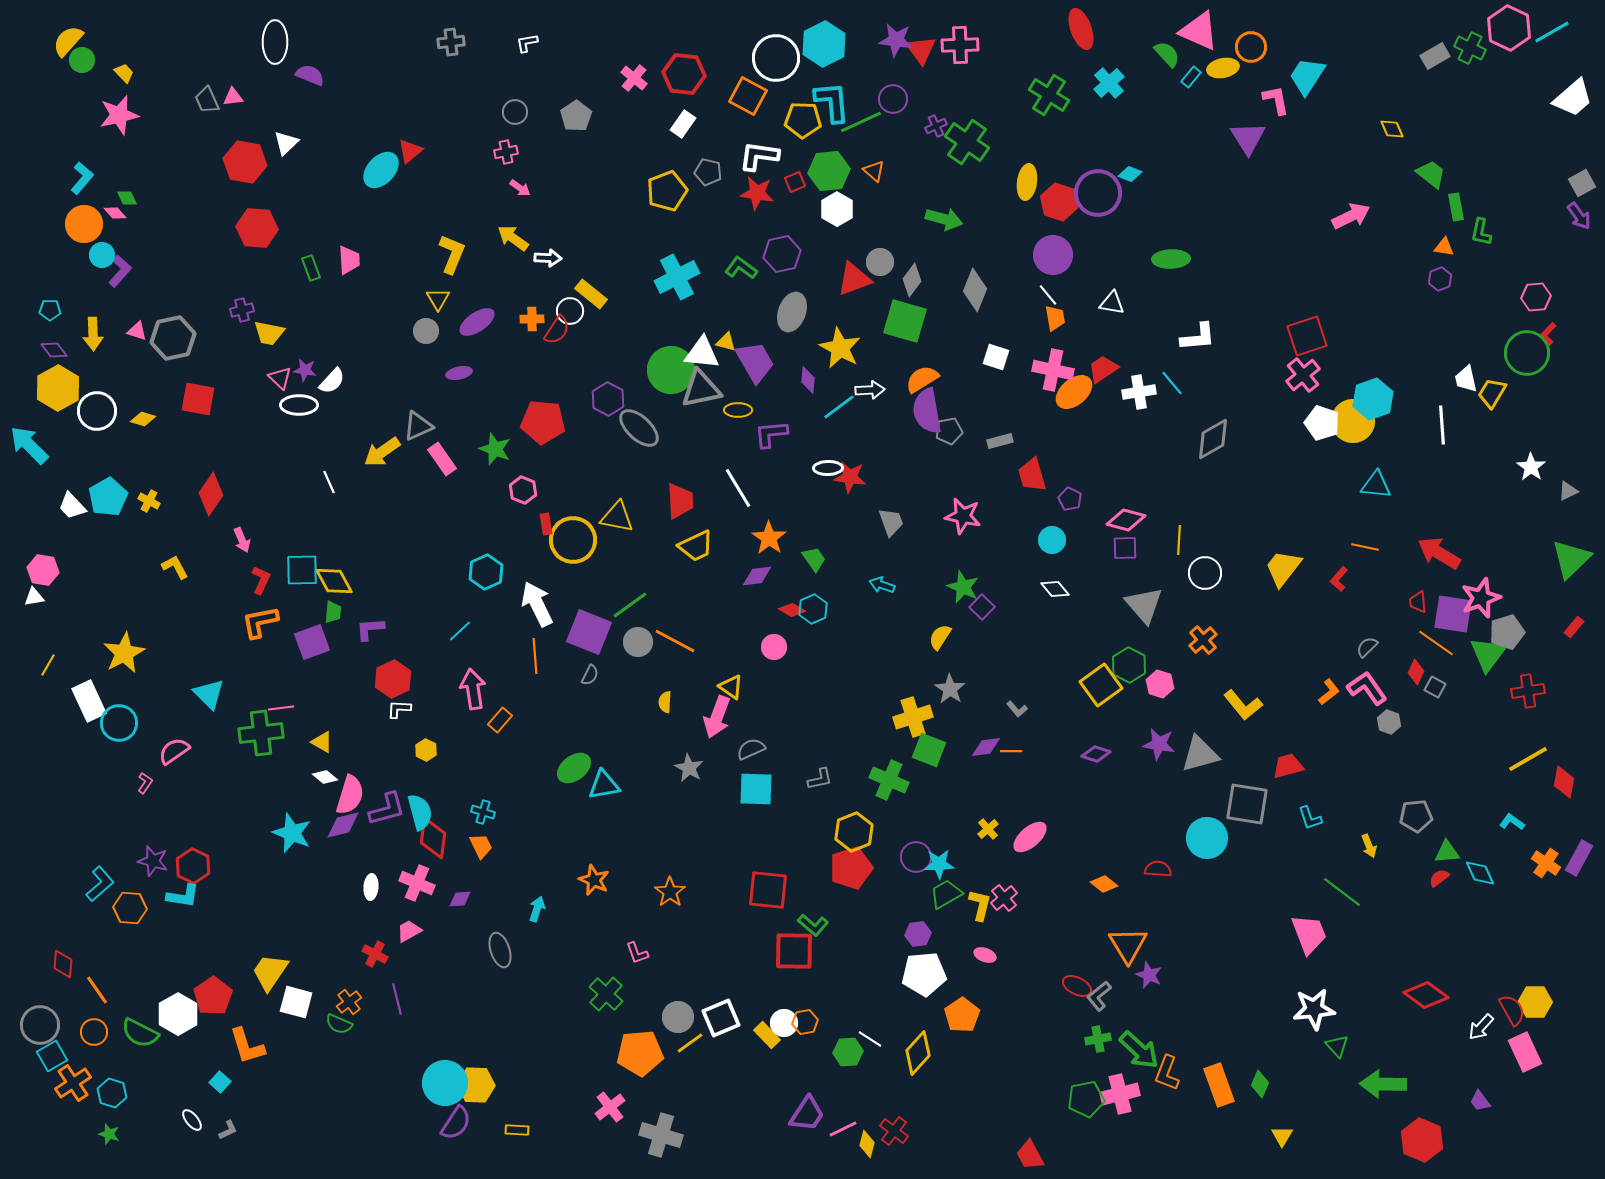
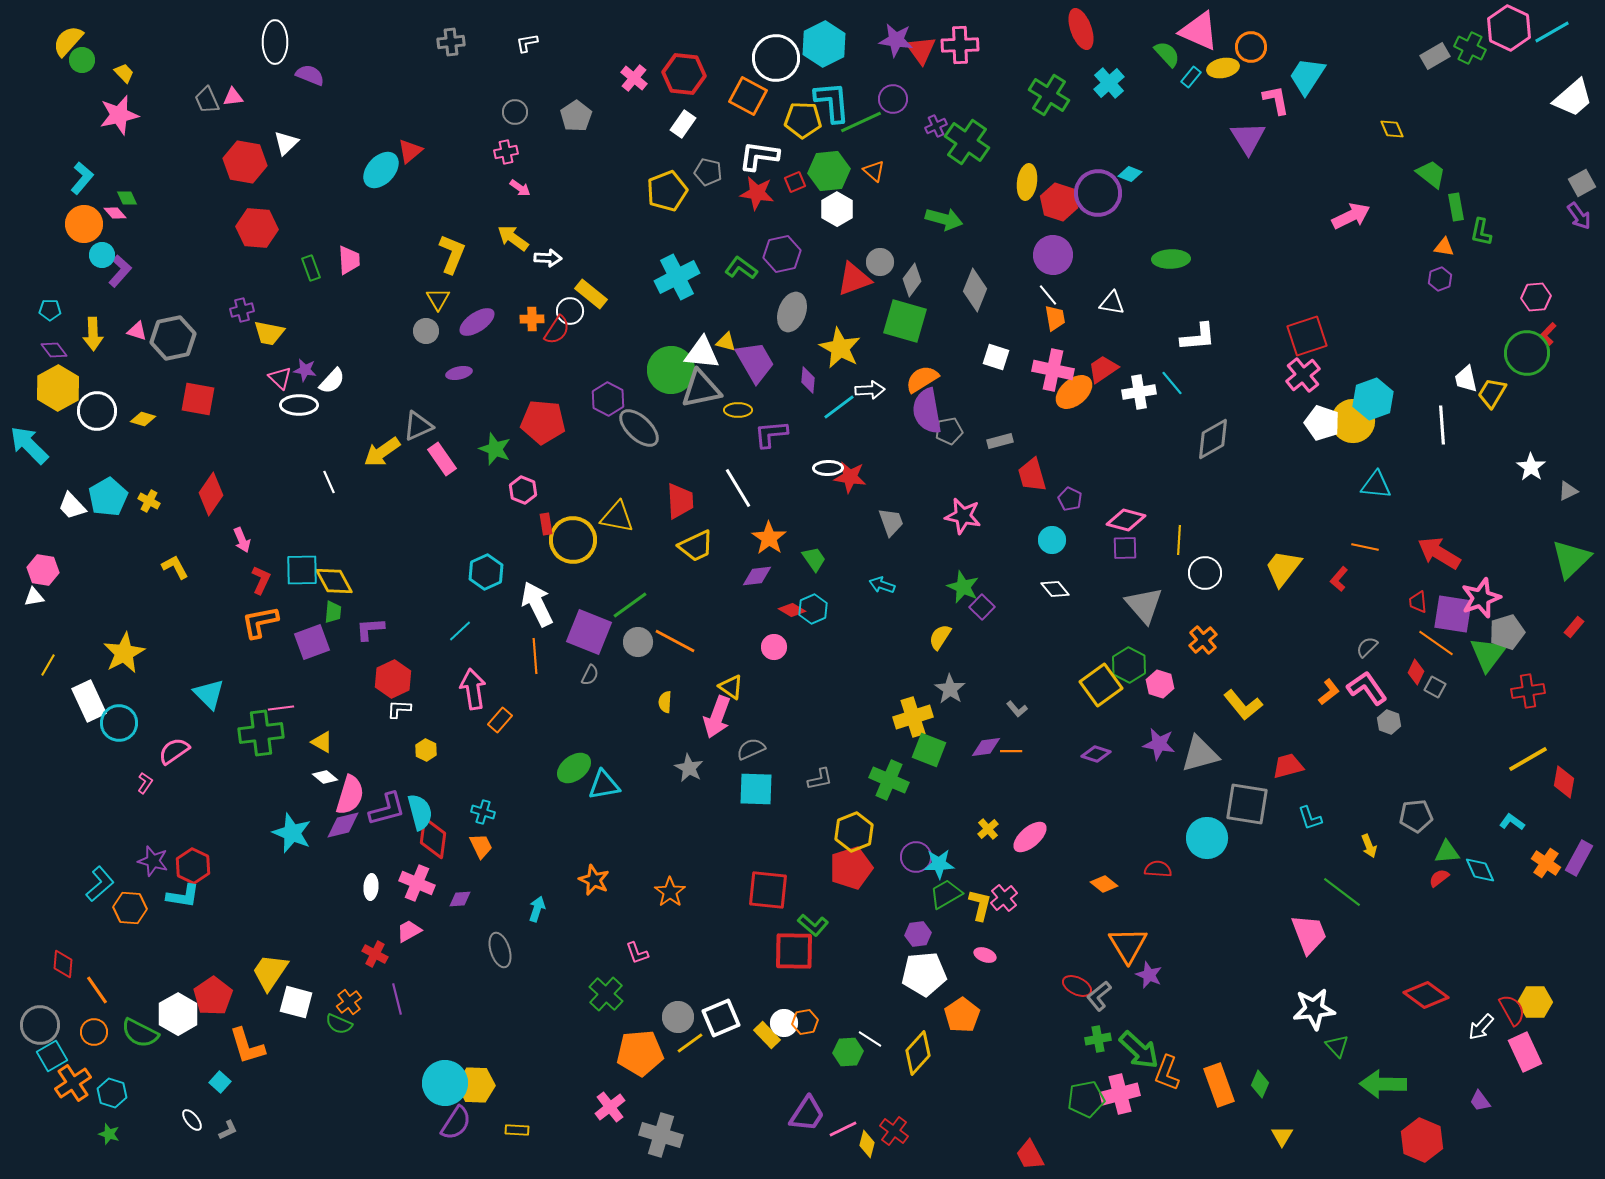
cyan diamond at (1480, 873): moved 3 px up
